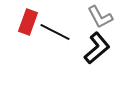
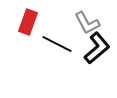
gray L-shape: moved 13 px left, 6 px down
black line: moved 2 px right, 12 px down
